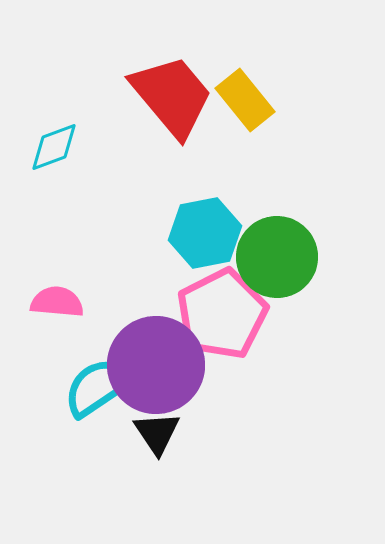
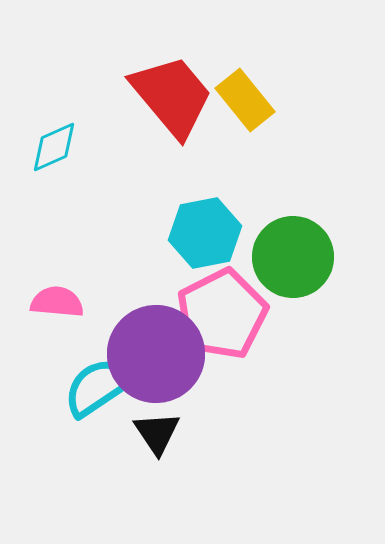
cyan diamond: rotated 4 degrees counterclockwise
green circle: moved 16 px right
purple circle: moved 11 px up
